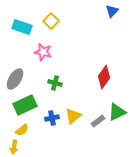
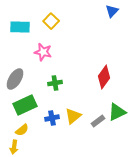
cyan rectangle: moved 2 px left; rotated 18 degrees counterclockwise
green cross: rotated 24 degrees counterclockwise
